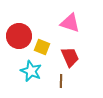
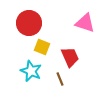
pink triangle: moved 15 px right
red circle: moved 10 px right, 13 px up
brown line: moved 1 px left, 2 px up; rotated 24 degrees counterclockwise
